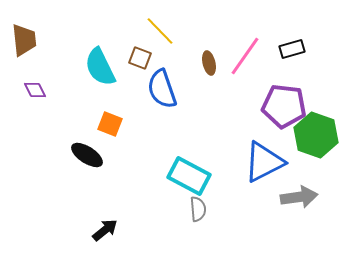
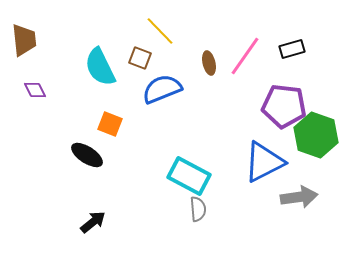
blue semicircle: rotated 87 degrees clockwise
black arrow: moved 12 px left, 8 px up
